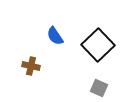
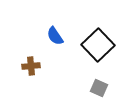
brown cross: rotated 18 degrees counterclockwise
